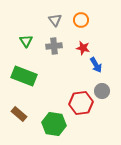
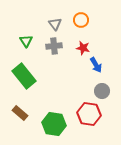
gray triangle: moved 4 px down
green rectangle: rotated 30 degrees clockwise
red hexagon: moved 8 px right, 11 px down; rotated 15 degrees clockwise
brown rectangle: moved 1 px right, 1 px up
